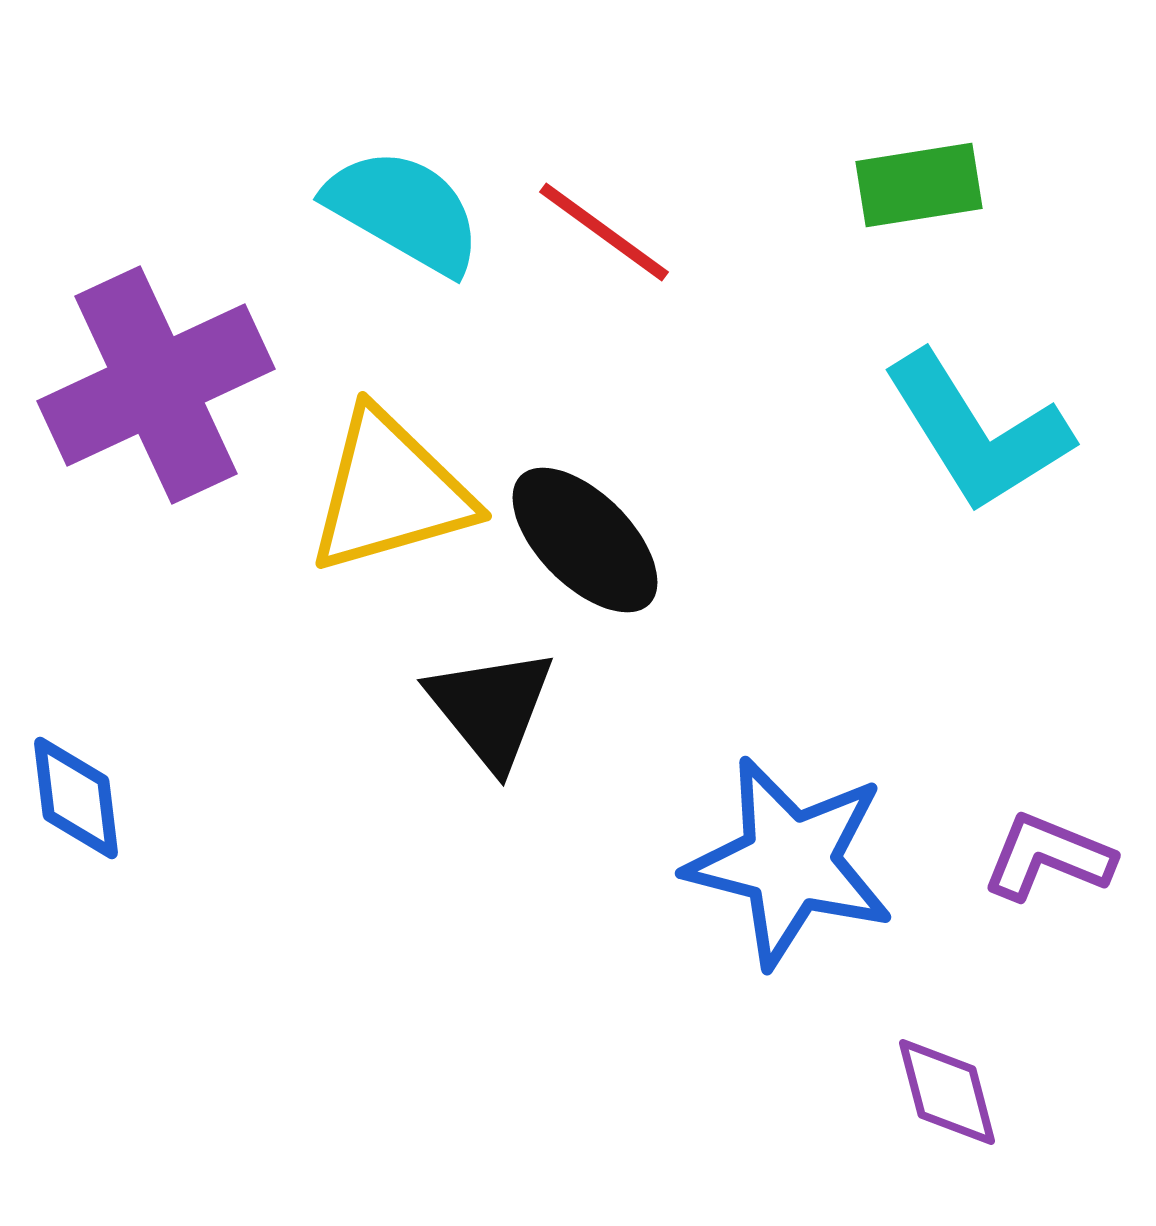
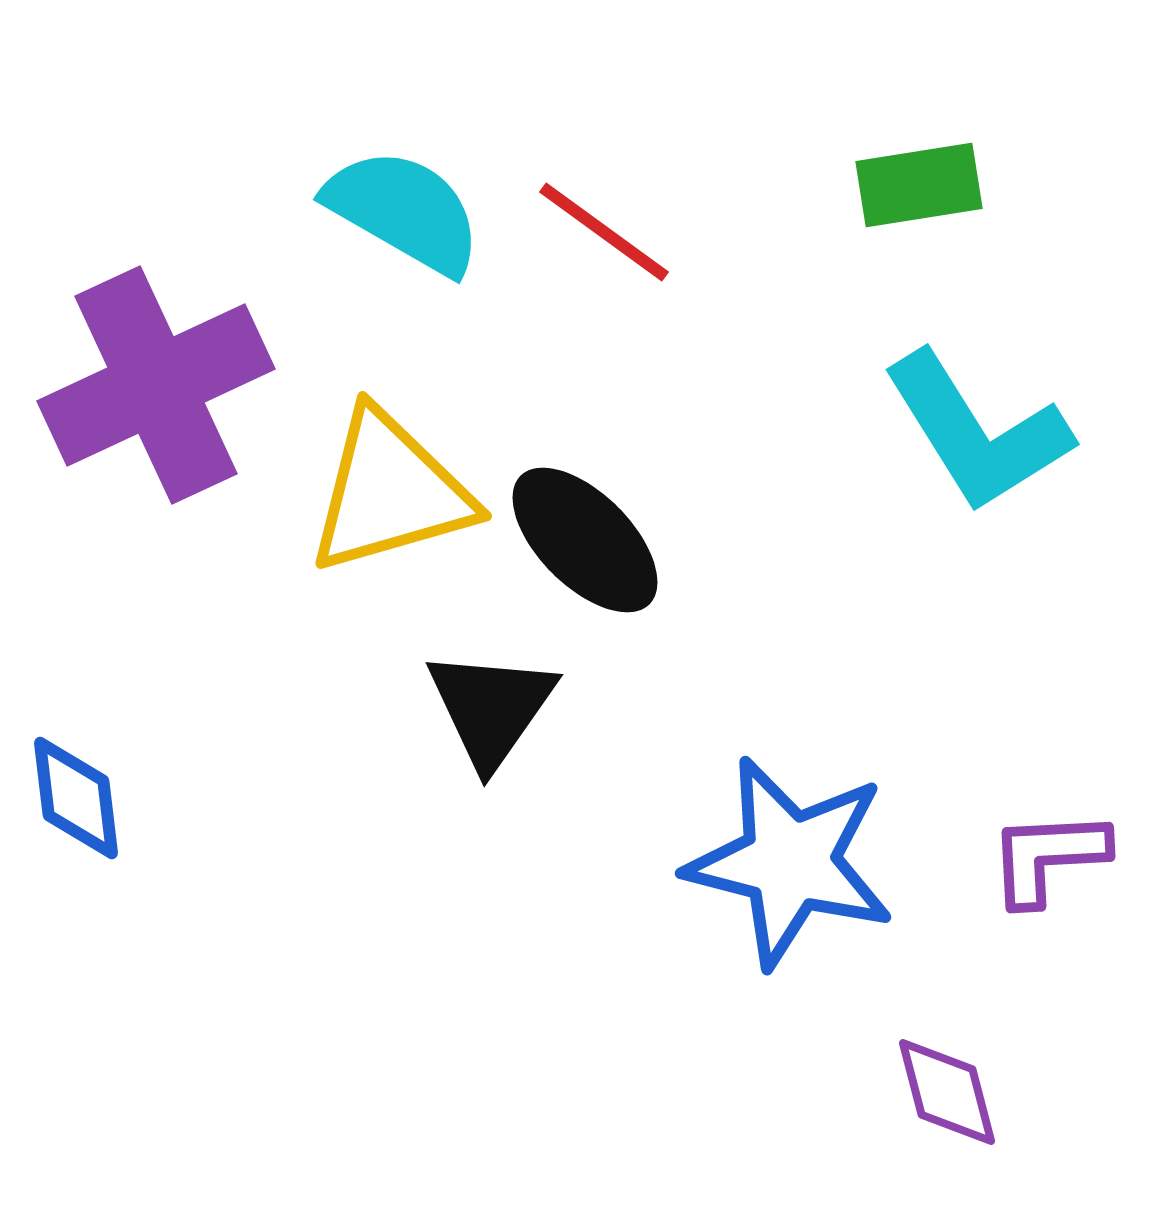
black triangle: rotated 14 degrees clockwise
purple L-shape: rotated 25 degrees counterclockwise
